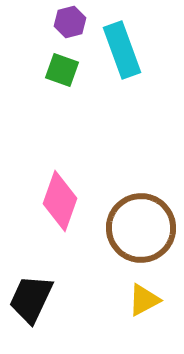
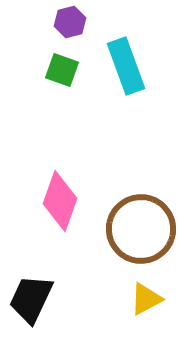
cyan rectangle: moved 4 px right, 16 px down
brown circle: moved 1 px down
yellow triangle: moved 2 px right, 1 px up
